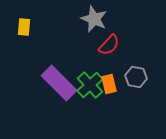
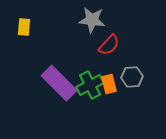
gray star: moved 2 px left, 1 px down; rotated 16 degrees counterclockwise
gray hexagon: moved 4 px left; rotated 15 degrees counterclockwise
green cross: rotated 16 degrees clockwise
